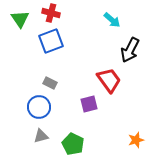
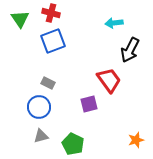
cyan arrow: moved 2 px right, 3 px down; rotated 132 degrees clockwise
blue square: moved 2 px right
gray rectangle: moved 2 px left
